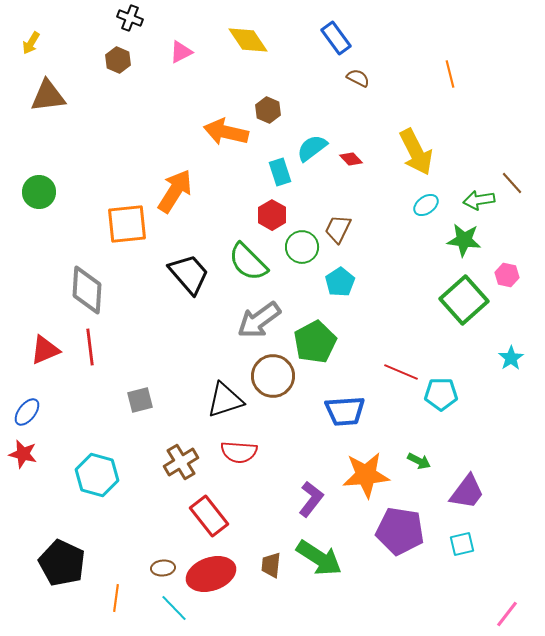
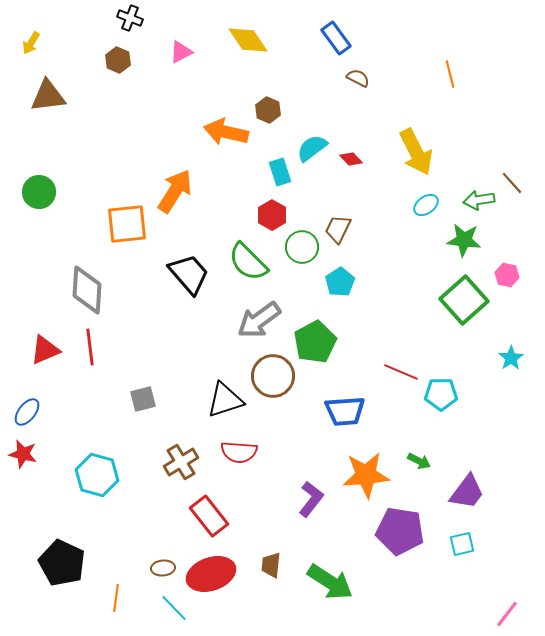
gray square at (140, 400): moved 3 px right, 1 px up
green arrow at (319, 558): moved 11 px right, 24 px down
